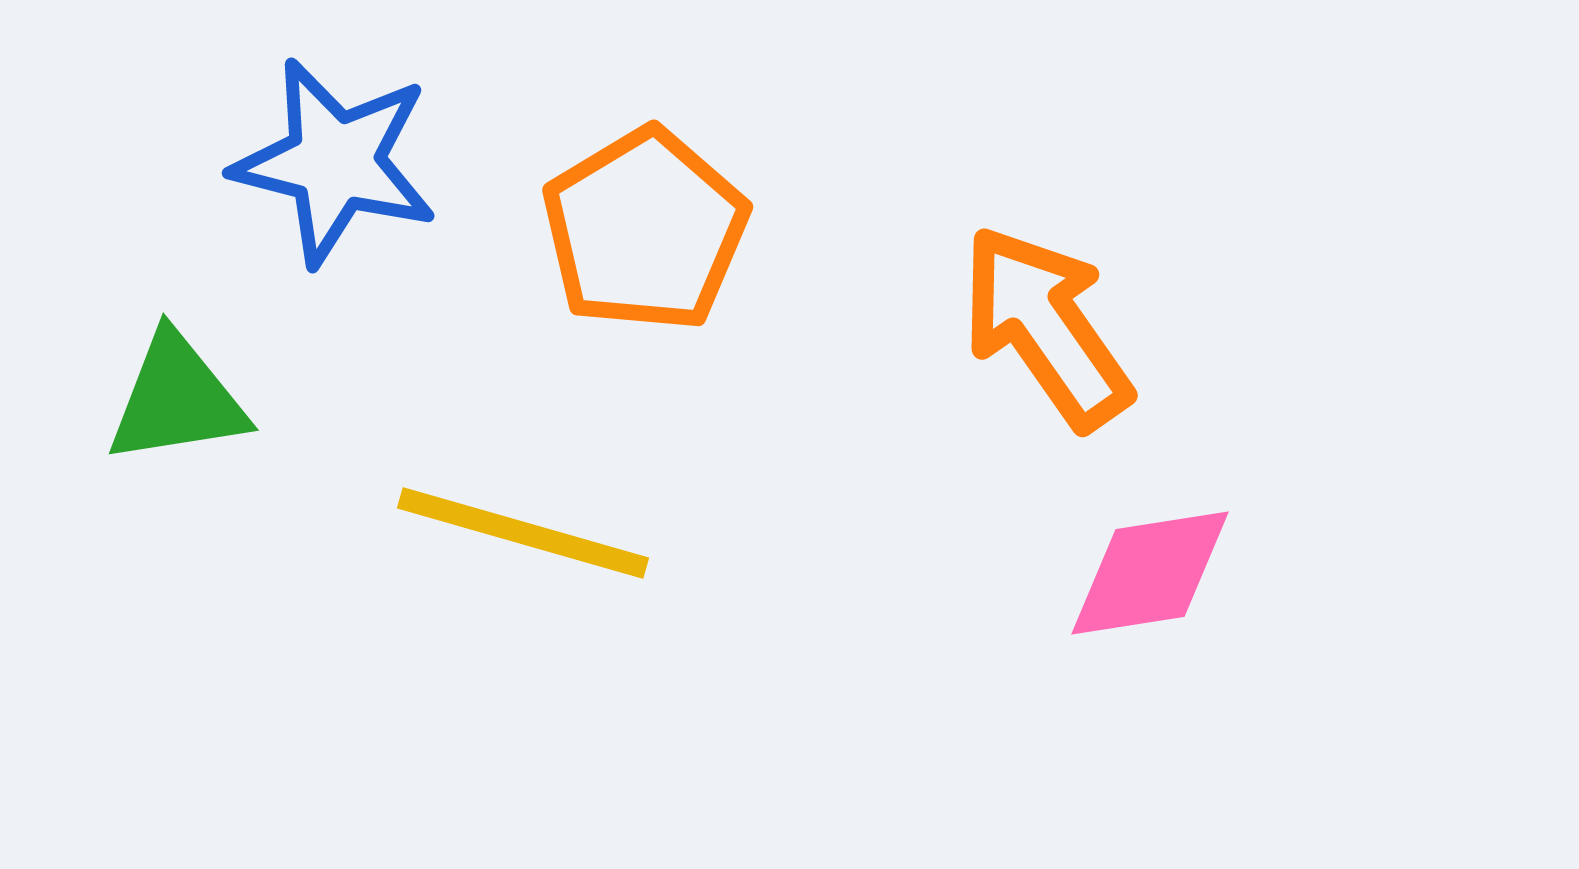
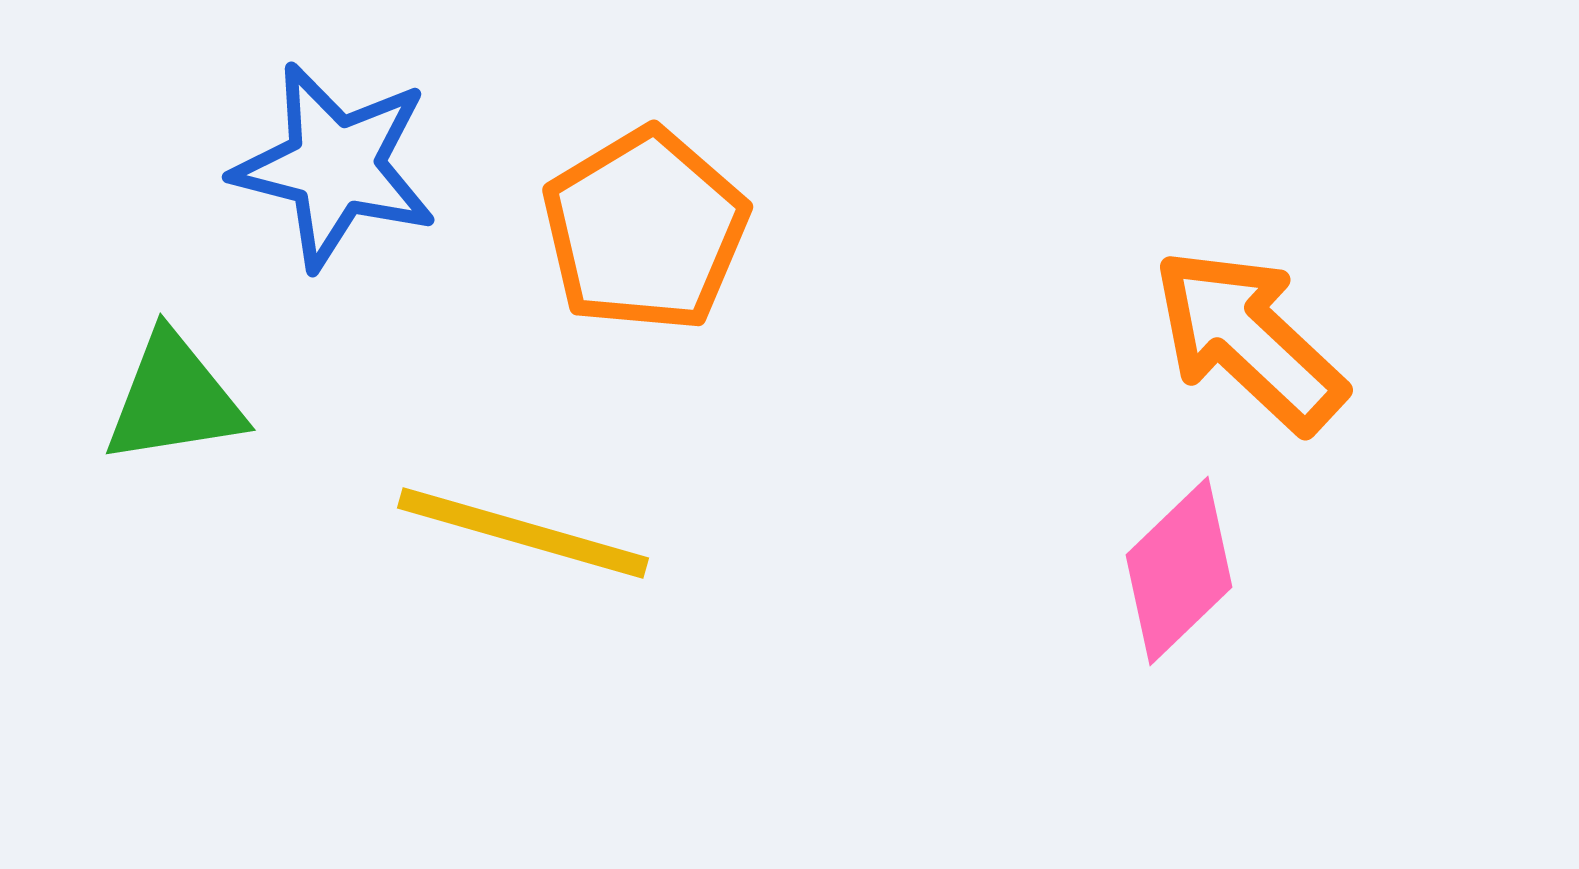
blue star: moved 4 px down
orange arrow: moved 203 px right, 13 px down; rotated 12 degrees counterclockwise
green triangle: moved 3 px left
pink diamond: moved 29 px right, 2 px up; rotated 35 degrees counterclockwise
